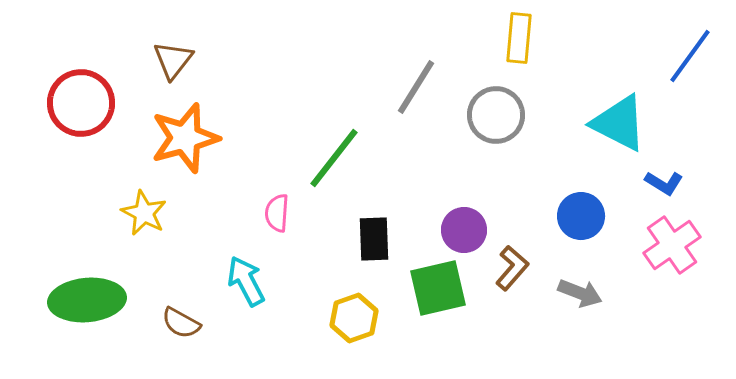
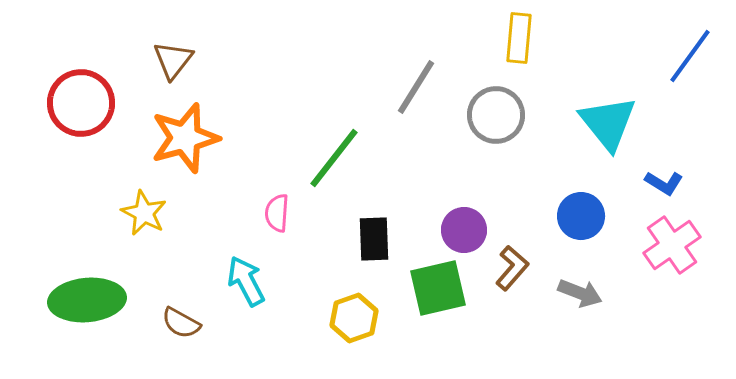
cyan triangle: moved 11 px left; rotated 24 degrees clockwise
